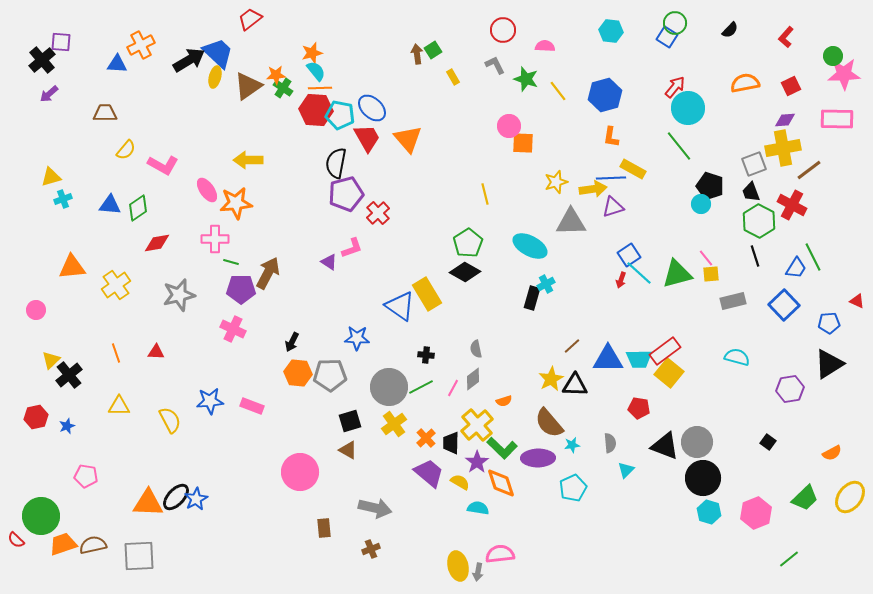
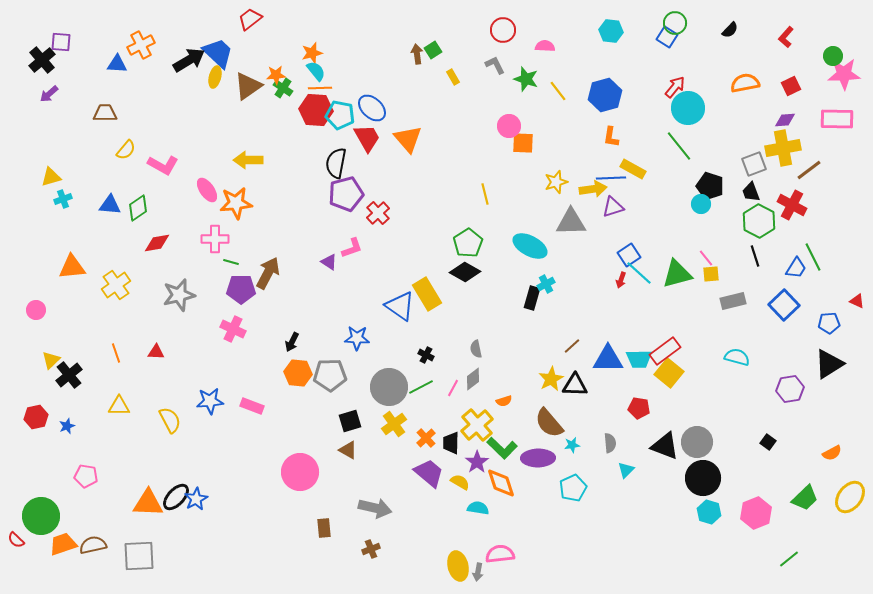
black cross at (426, 355): rotated 21 degrees clockwise
